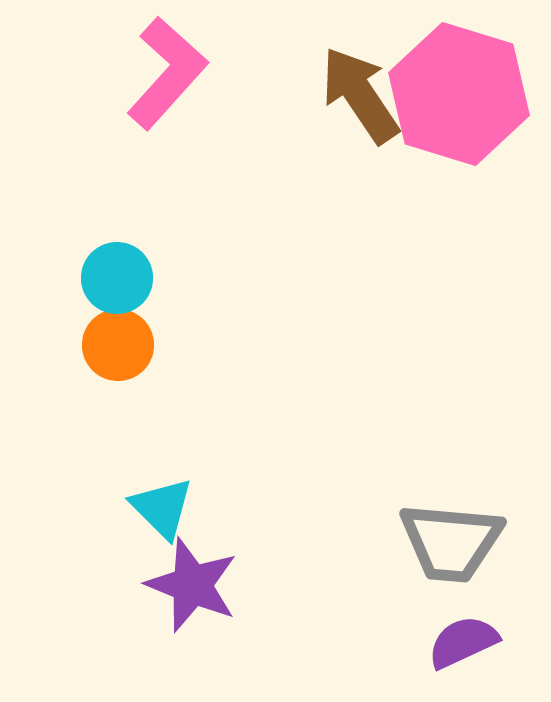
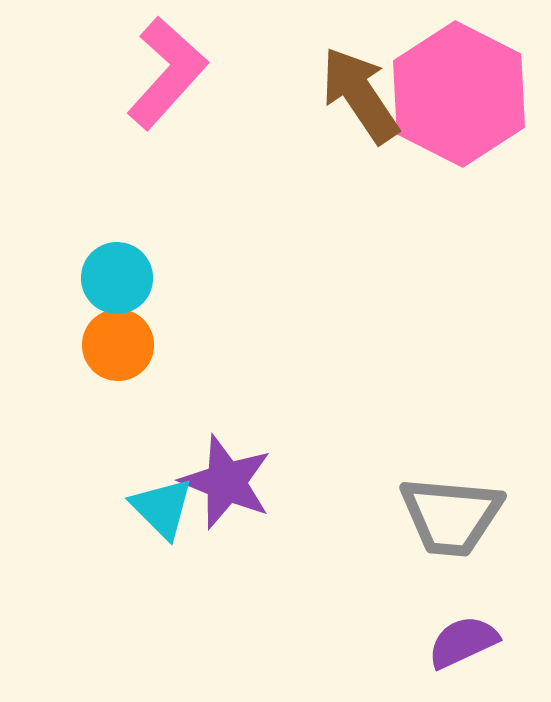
pink hexagon: rotated 10 degrees clockwise
gray trapezoid: moved 26 px up
purple star: moved 34 px right, 103 px up
